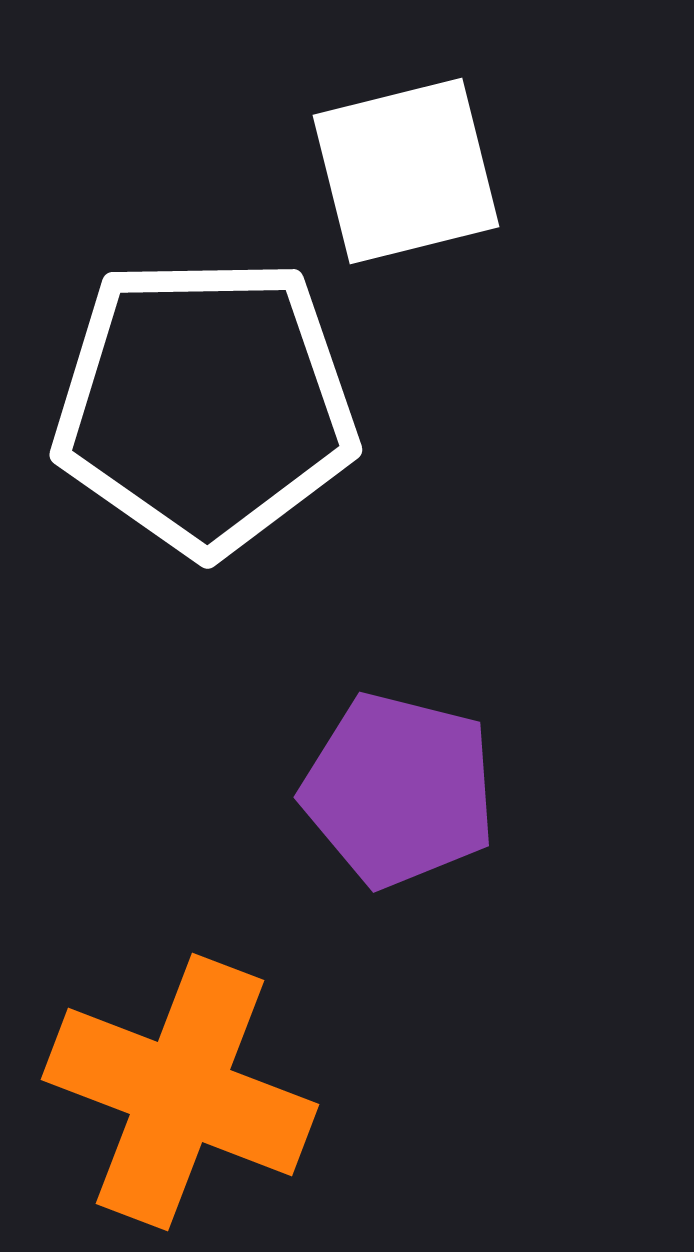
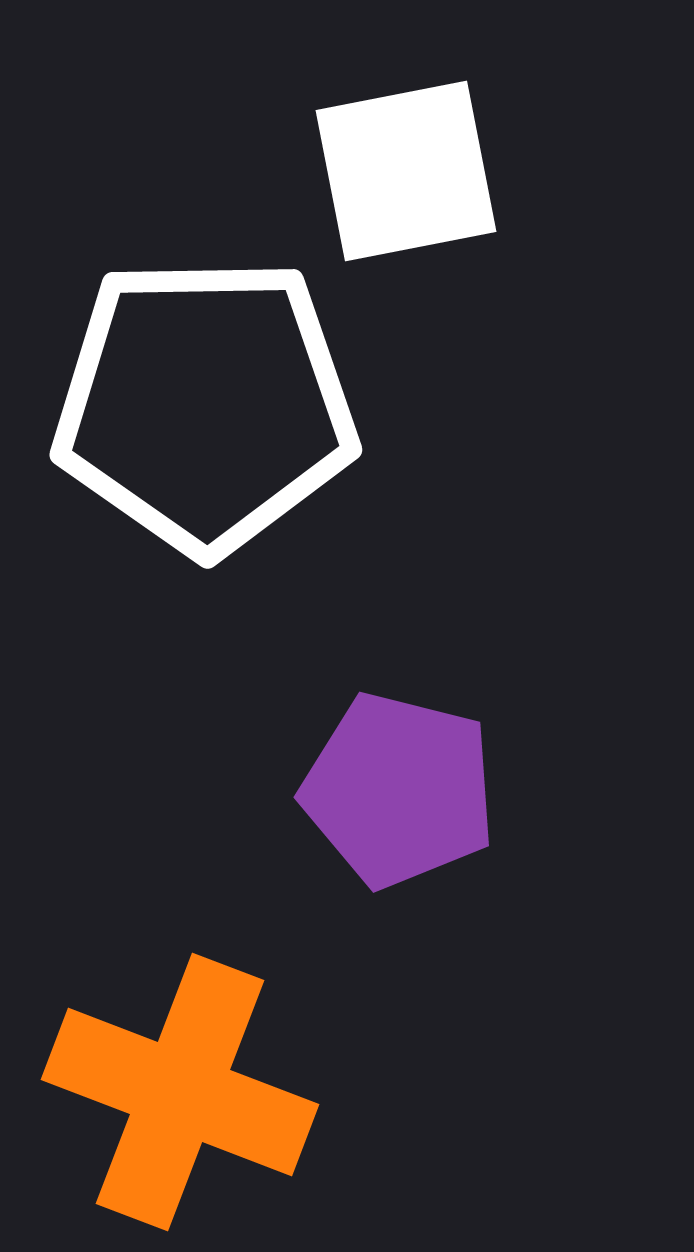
white square: rotated 3 degrees clockwise
